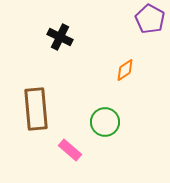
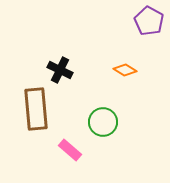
purple pentagon: moved 1 px left, 2 px down
black cross: moved 33 px down
orange diamond: rotated 65 degrees clockwise
green circle: moved 2 px left
